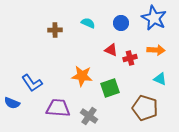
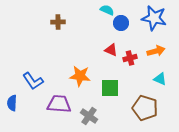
blue star: rotated 15 degrees counterclockwise
cyan semicircle: moved 19 px right, 13 px up
brown cross: moved 3 px right, 8 px up
orange arrow: moved 1 px down; rotated 18 degrees counterclockwise
orange star: moved 2 px left
blue L-shape: moved 1 px right, 2 px up
green square: rotated 18 degrees clockwise
blue semicircle: rotated 70 degrees clockwise
purple trapezoid: moved 1 px right, 4 px up
